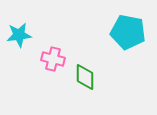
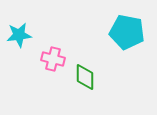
cyan pentagon: moved 1 px left
